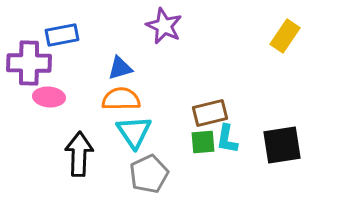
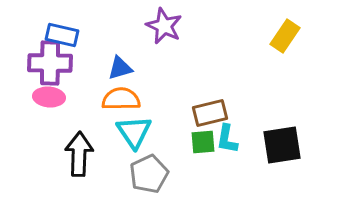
blue rectangle: rotated 24 degrees clockwise
purple cross: moved 21 px right
